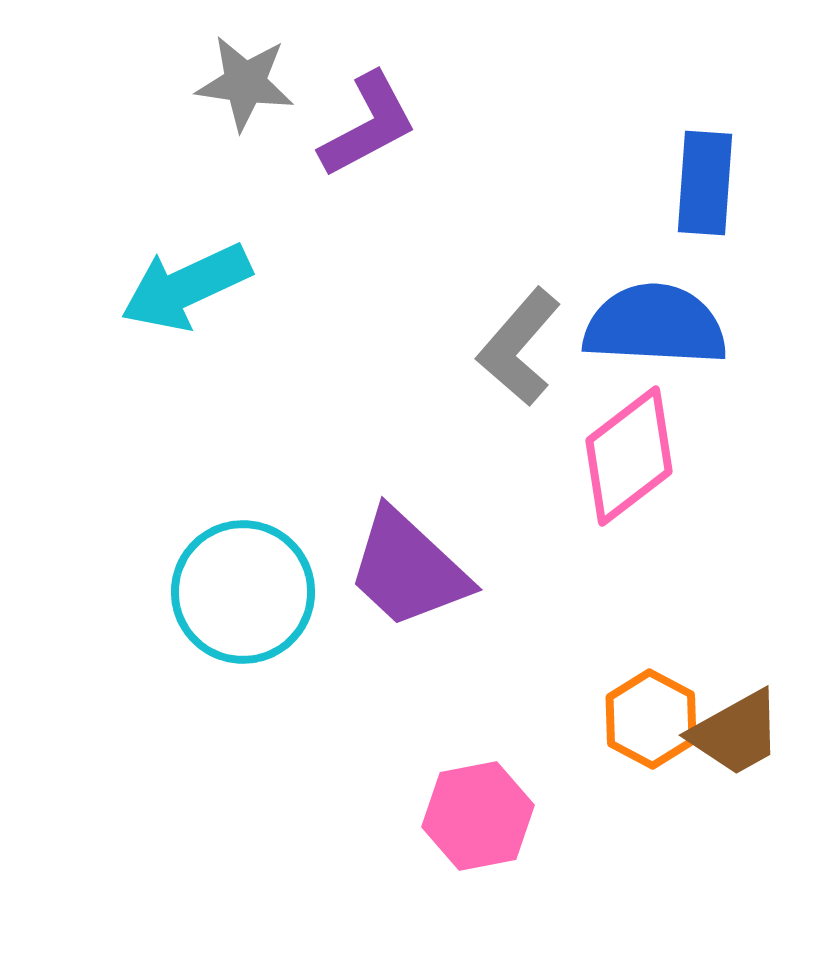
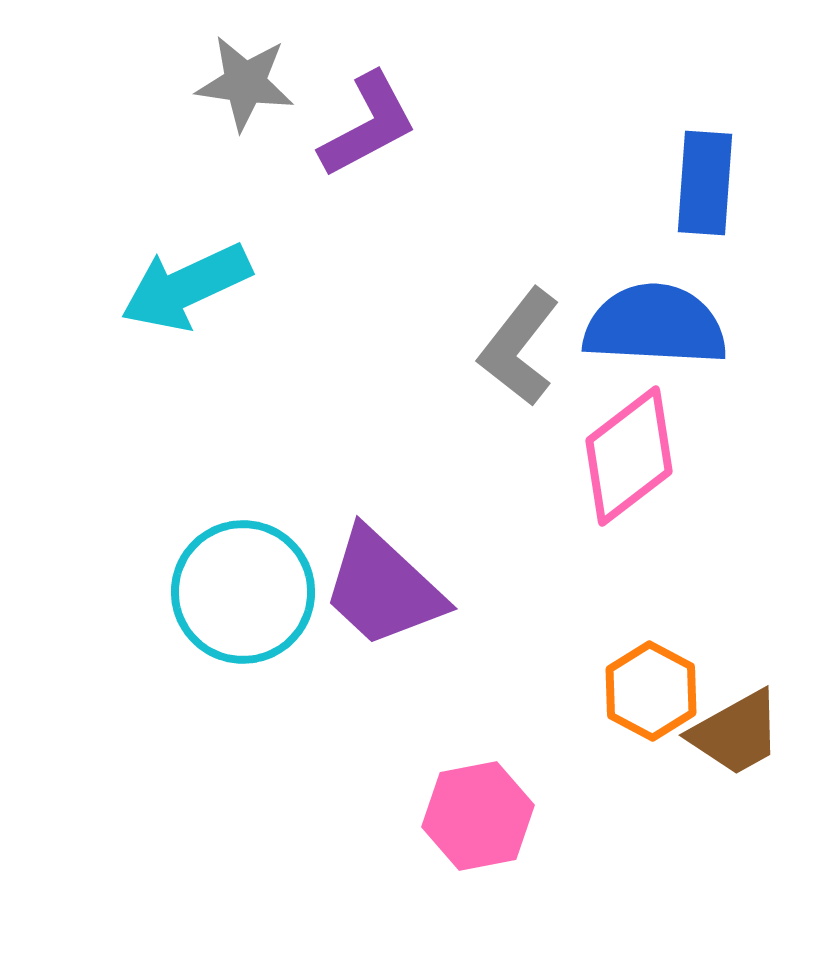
gray L-shape: rotated 3 degrees counterclockwise
purple trapezoid: moved 25 px left, 19 px down
orange hexagon: moved 28 px up
